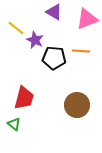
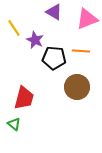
yellow line: moved 2 px left; rotated 18 degrees clockwise
brown circle: moved 18 px up
